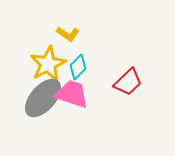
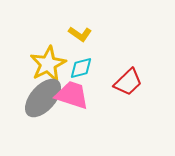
yellow L-shape: moved 12 px right
cyan diamond: moved 3 px right, 1 px down; rotated 30 degrees clockwise
pink trapezoid: moved 1 px down
